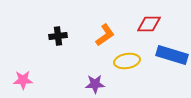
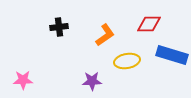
black cross: moved 1 px right, 9 px up
purple star: moved 3 px left, 3 px up
